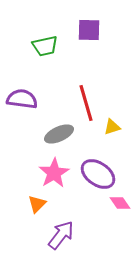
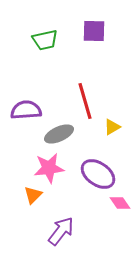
purple square: moved 5 px right, 1 px down
green trapezoid: moved 6 px up
purple semicircle: moved 4 px right, 11 px down; rotated 12 degrees counterclockwise
red line: moved 1 px left, 2 px up
yellow triangle: rotated 12 degrees counterclockwise
pink star: moved 5 px left, 5 px up; rotated 24 degrees clockwise
orange triangle: moved 4 px left, 9 px up
purple arrow: moved 4 px up
